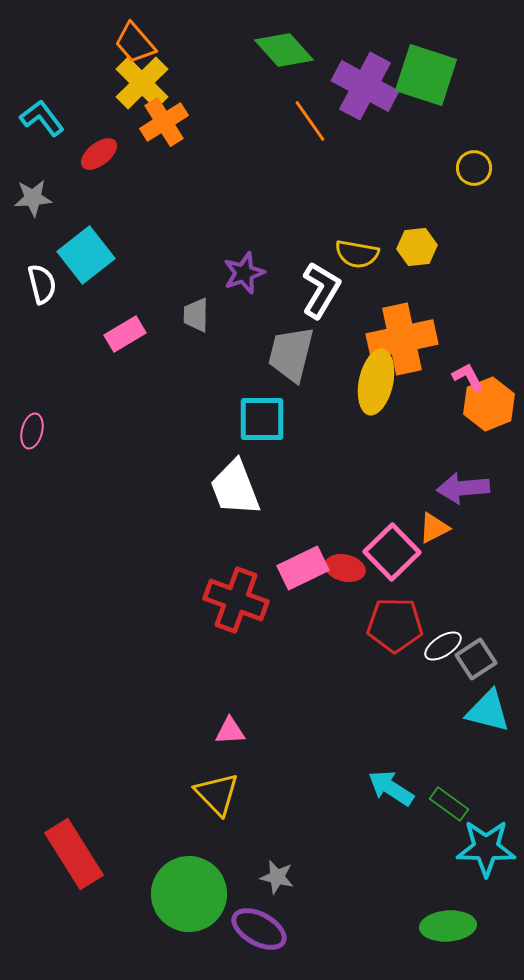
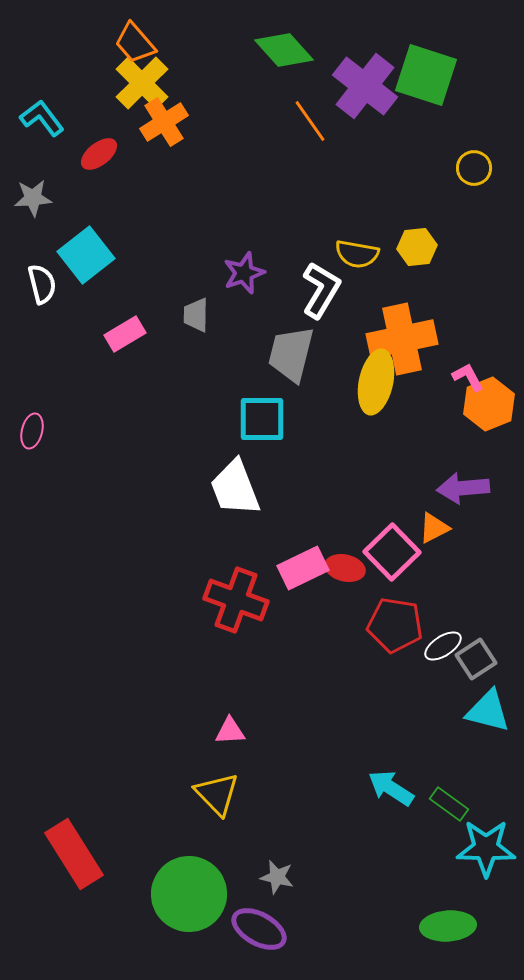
purple cross at (365, 86): rotated 10 degrees clockwise
red pentagon at (395, 625): rotated 8 degrees clockwise
